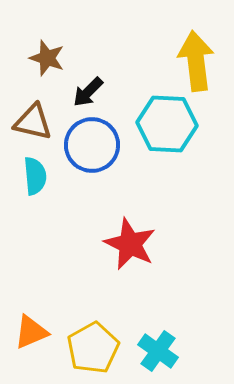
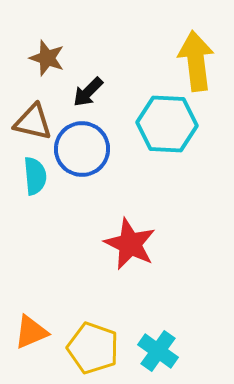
blue circle: moved 10 px left, 4 px down
yellow pentagon: rotated 24 degrees counterclockwise
